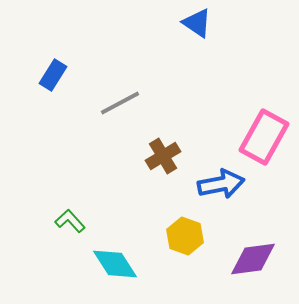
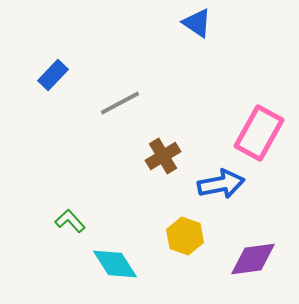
blue rectangle: rotated 12 degrees clockwise
pink rectangle: moved 5 px left, 4 px up
